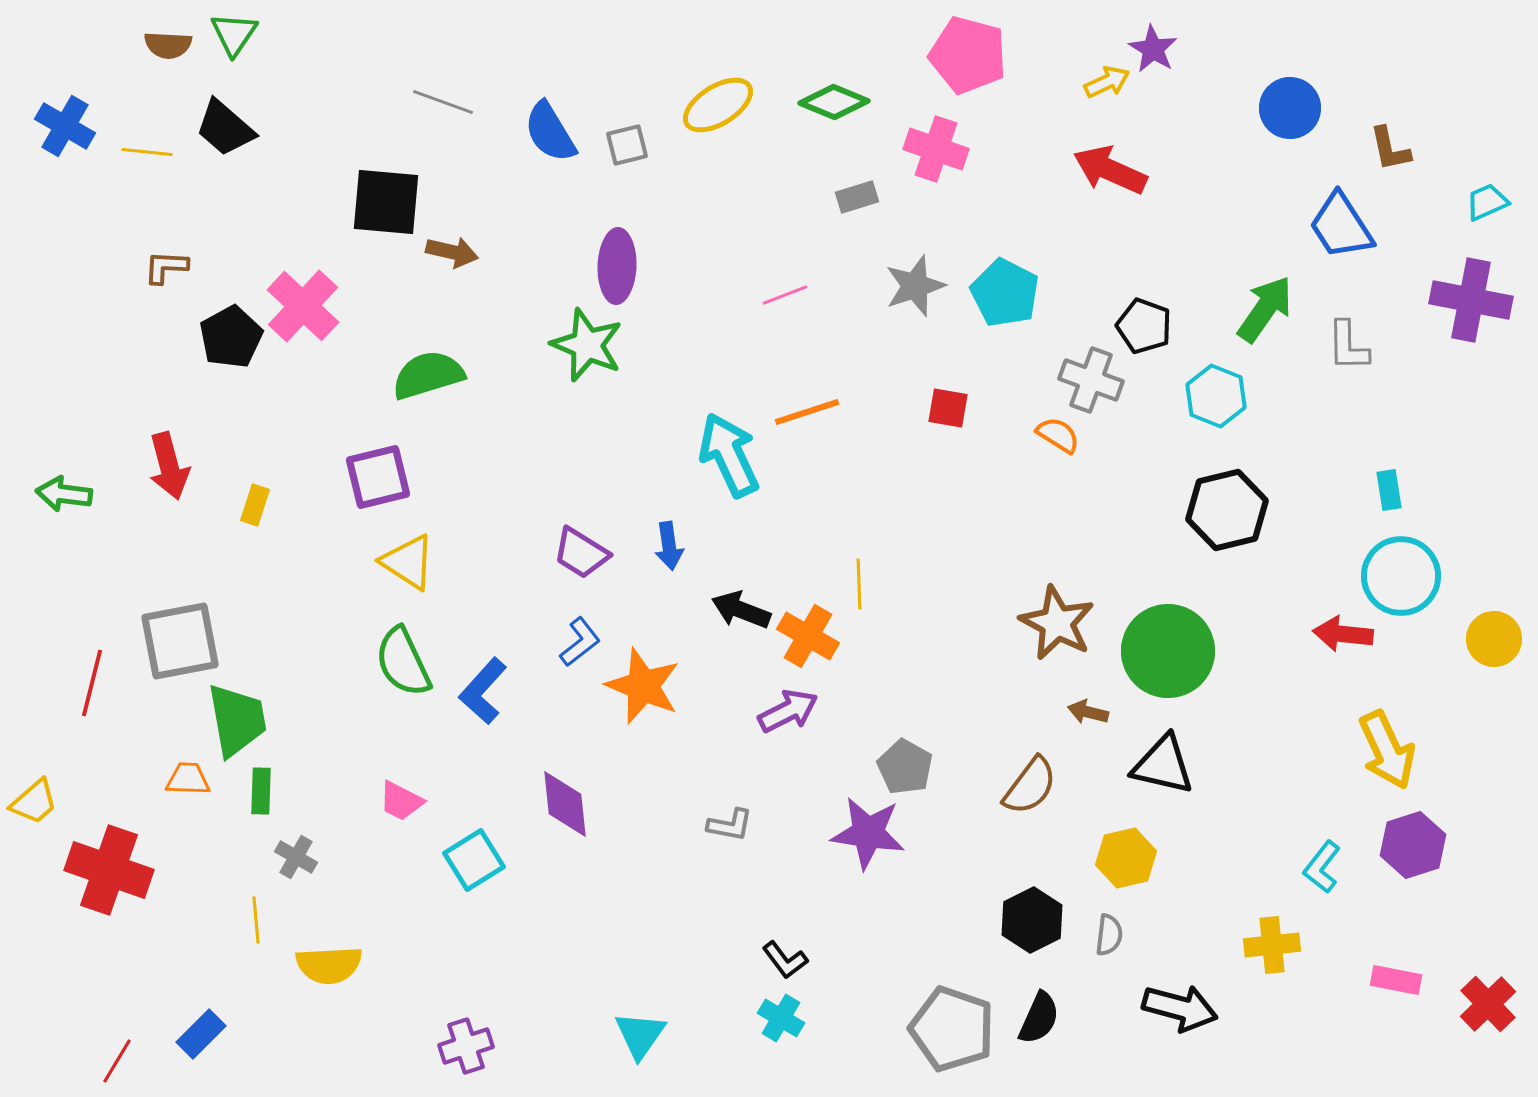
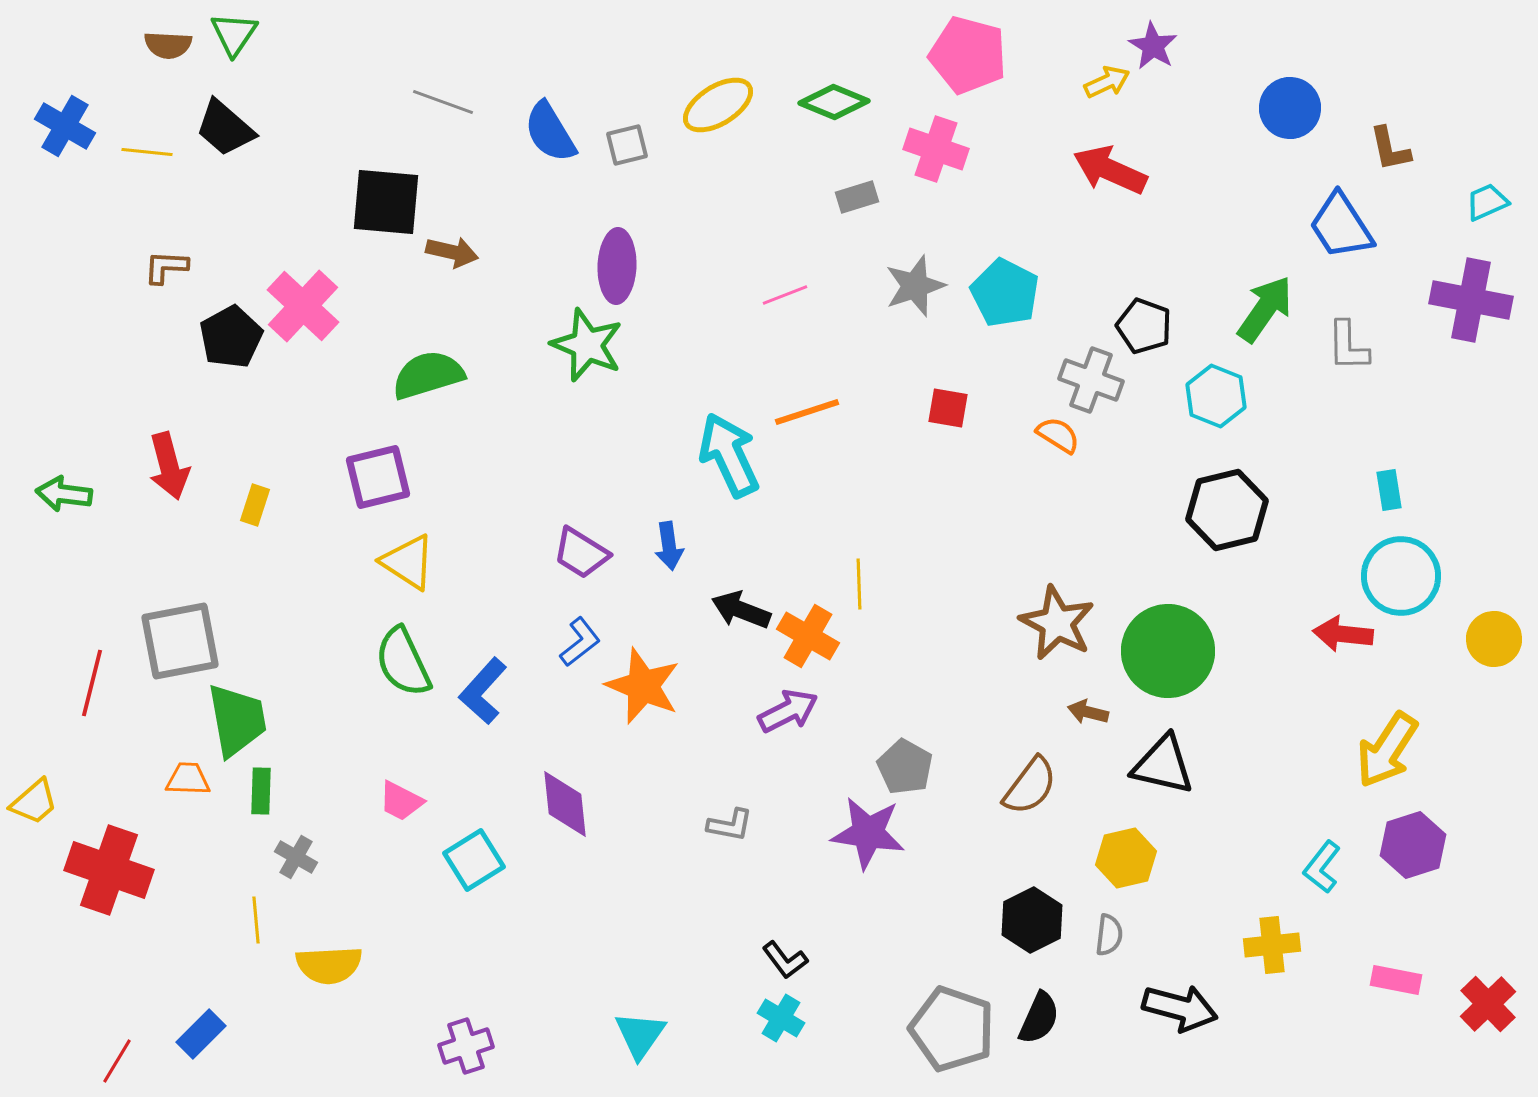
purple star at (1153, 49): moved 3 px up
yellow arrow at (1387, 750): rotated 58 degrees clockwise
